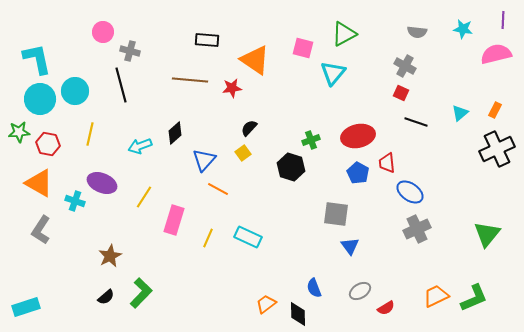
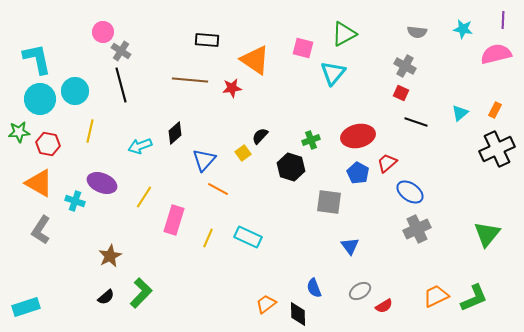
gray cross at (130, 51): moved 9 px left; rotated 18 degrees clockwise
black semicircle at (249, 128): moved 11 px right, 8 px down
yellow line at (90, 134): moved 3 px up
red trapezoid at (387, 163): rotated 55 degrees clockwise
gray square at (336, 214): moved 7 px left, 12 px up
red semicircle at (386, 308): moved 2 px left, 2 px up
